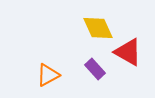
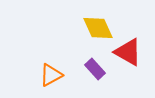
orange triangle: moved 3 px right
